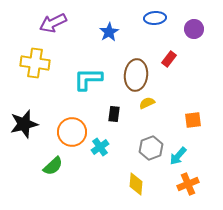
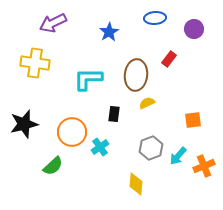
orange cross: moved 16 px right, 18 px up
